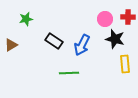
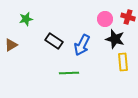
red cross: rotated 16 degrees clockwise
yellow rectangle: moved 2 px left, 2 px up
